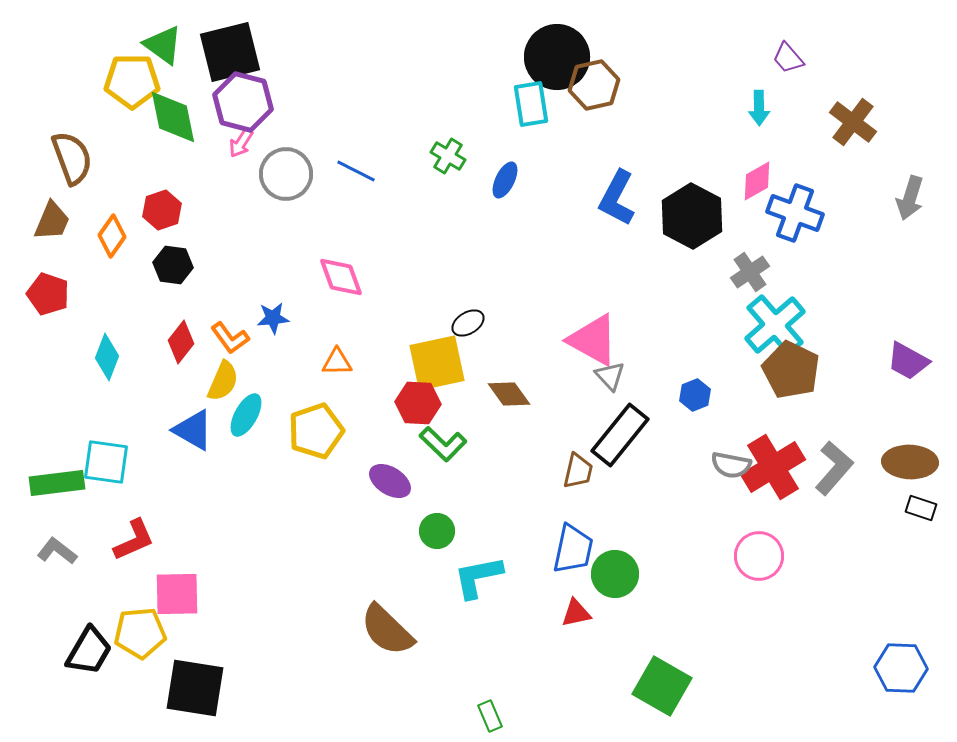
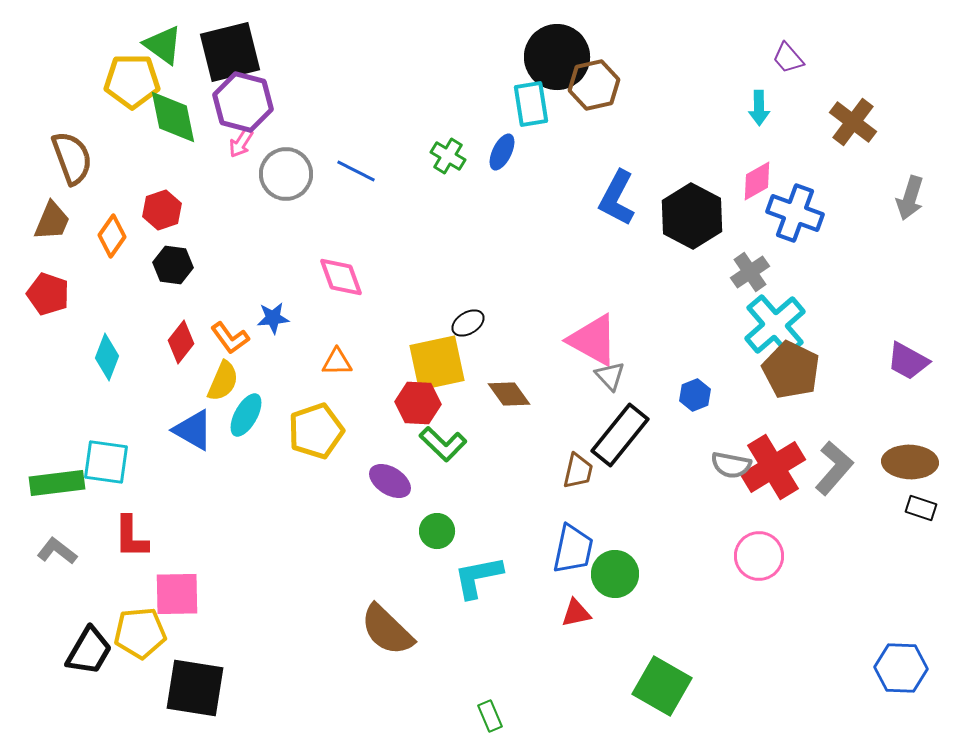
blue ellipse at (505, 180): moved 3 px left, 28 px up
red L-shape at (134, 540): moved 3 px left, 3 px up; rotated 114 degrees clockwise
